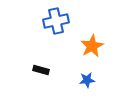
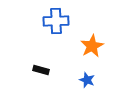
blue cross: rotated 10 degrees clockwise
blue star: rotated 28 degrees clockwise
